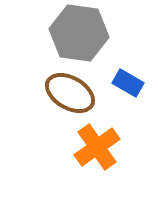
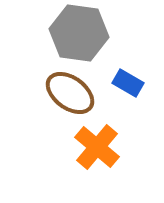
brown ellipse: rotated 6 degrees clockwise
orange cross: rotated 15 degrees counterclockwise
